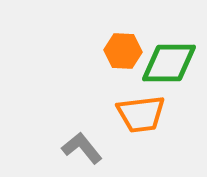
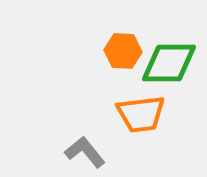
gray L-shape: moved 3 px right, 4 px down
